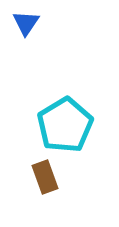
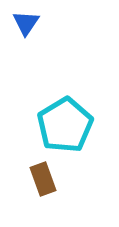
brown rectangle: moved 2 px left, 2 px down
